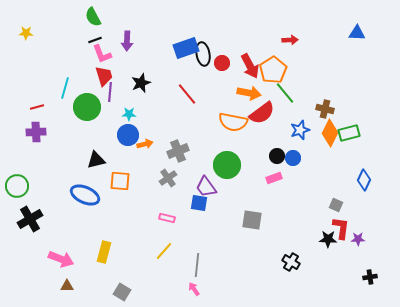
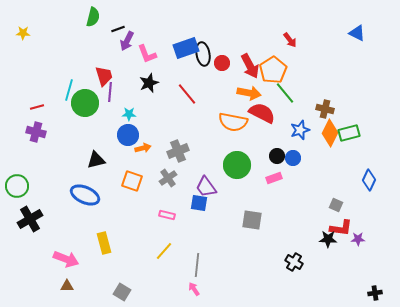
green semicircle at (93, 17): rotated 138 degrees counterclockwise
yellow star at (26, 33): moved 3 px left
blue triangle at (357, 33): rotated 24 degrees clockwise
black line at (95, 40): moved 23 px right, 11 px up
red arrow at (290, 40): rotated 56 degrees clockwise
purple arrow at (127, 41): rotated 24 degrees clockwise
pink L-shape at (102, 54): moved 45 px right
black star at (141, 83): moved 8 px right
cyan line at (65, 88): moved 4 px right, 2 px down
green circle at (87, 107): moved 2 px left, 4 px up
red semicircle at (262, 113): rotated 116 degrees counterclockwise
purple cross at (36, 132): rotated 18 degrees clockwise
orange arrow at (145, 144): moved 2 px left, 4 px down
green circle at (227, 165): moved 10 px right
blue diamond at (364, 180): moved 5 px right
orange square at (120, 181): moved 12 px right; rotated 15 degrees clockwise
pink rectangle at (167, 218): moved 3 px up
red L-shape at (341, 228): rotated 90 degrees clockwise
yellow rectangle at (104, 252): moved 9 px up; rotated 30 degrees counterclockwise
pink arrow at (61, 259): moved 5 px right
black cross at (291, 262): moved 3 px right
black cross at (370, 277): moved 5 px right, 16 px down
